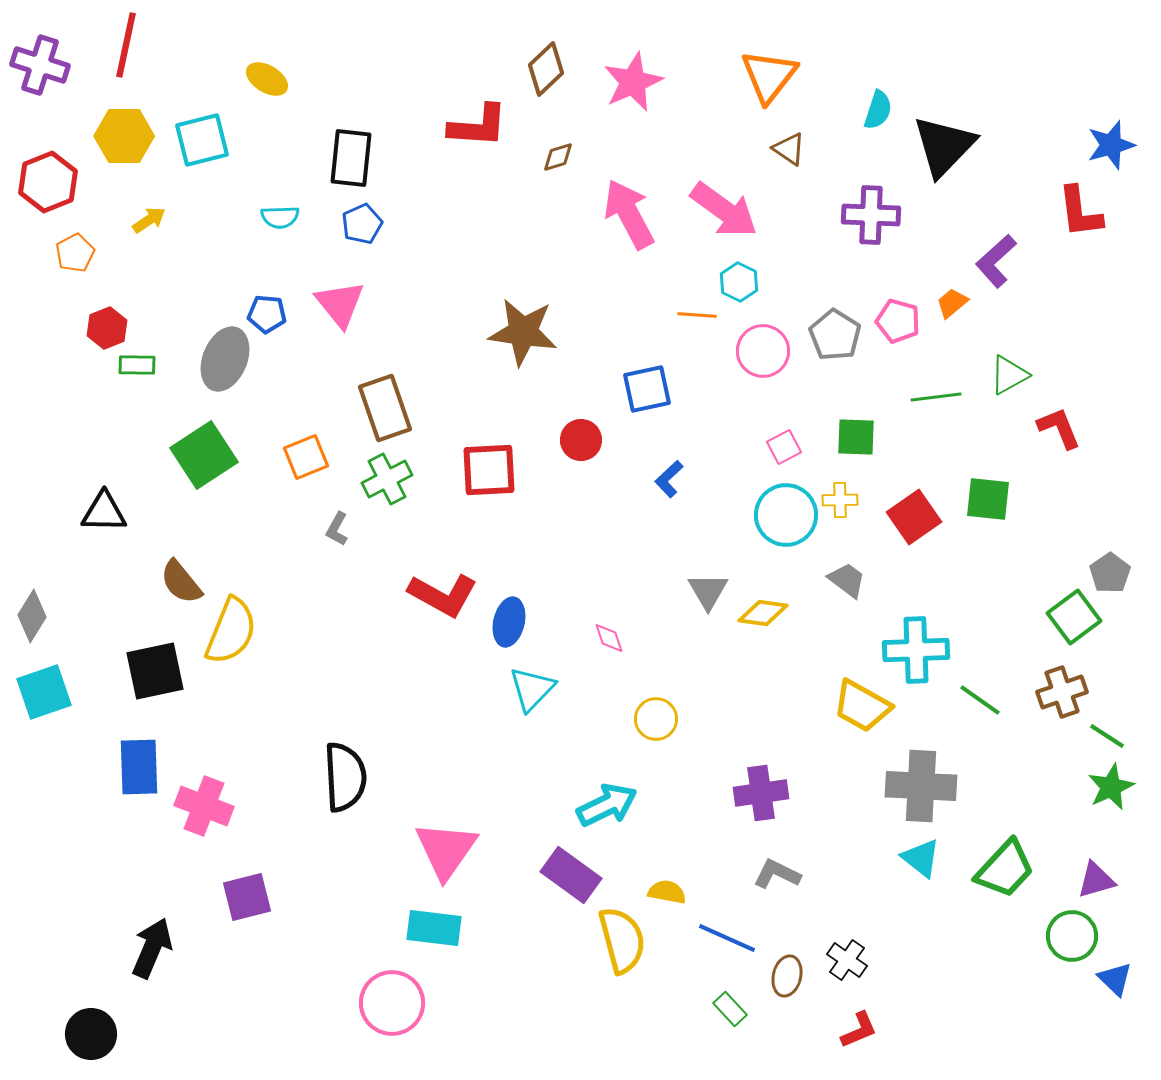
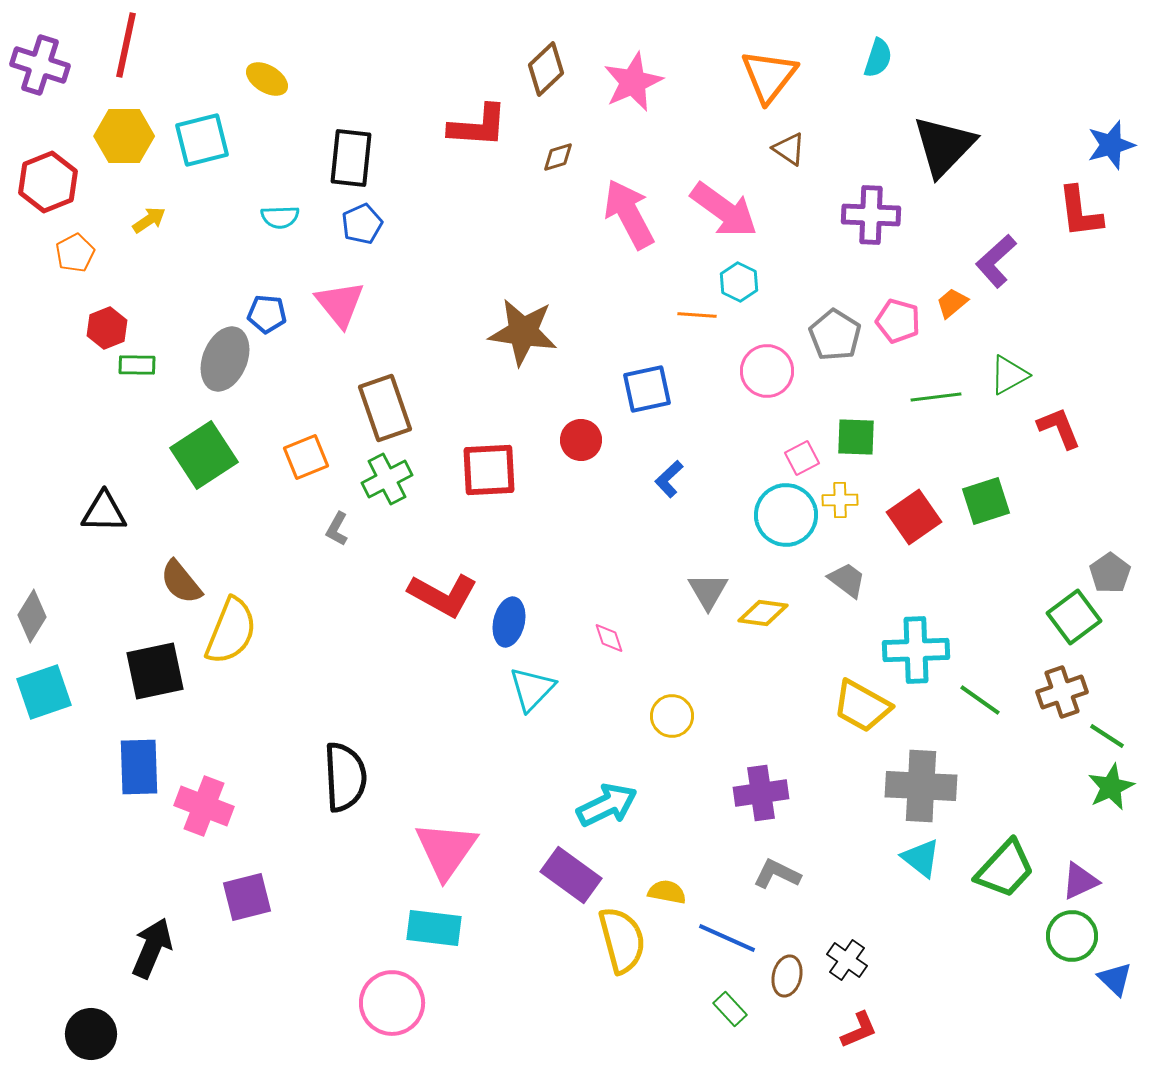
cyan semicircle at (878, 110): moved 52 px up
pink circle at (763, 351): moved 4 px right, 20 px down
pink square at (784, 447): moved 18 px right, 11 px down
green square at (988, 499): moved 2 px left, 2 px down; rotated 24 degrees counterclockwise
yellow circle at (656, 719): moved 16 px right, 3 px up
purple triangle at (1096, 880): moved 16 px left, 1 px down; rotated 9 degrees counterclockwise
